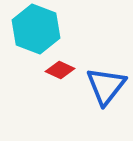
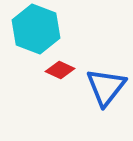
blue triangle: moved 1 px down
